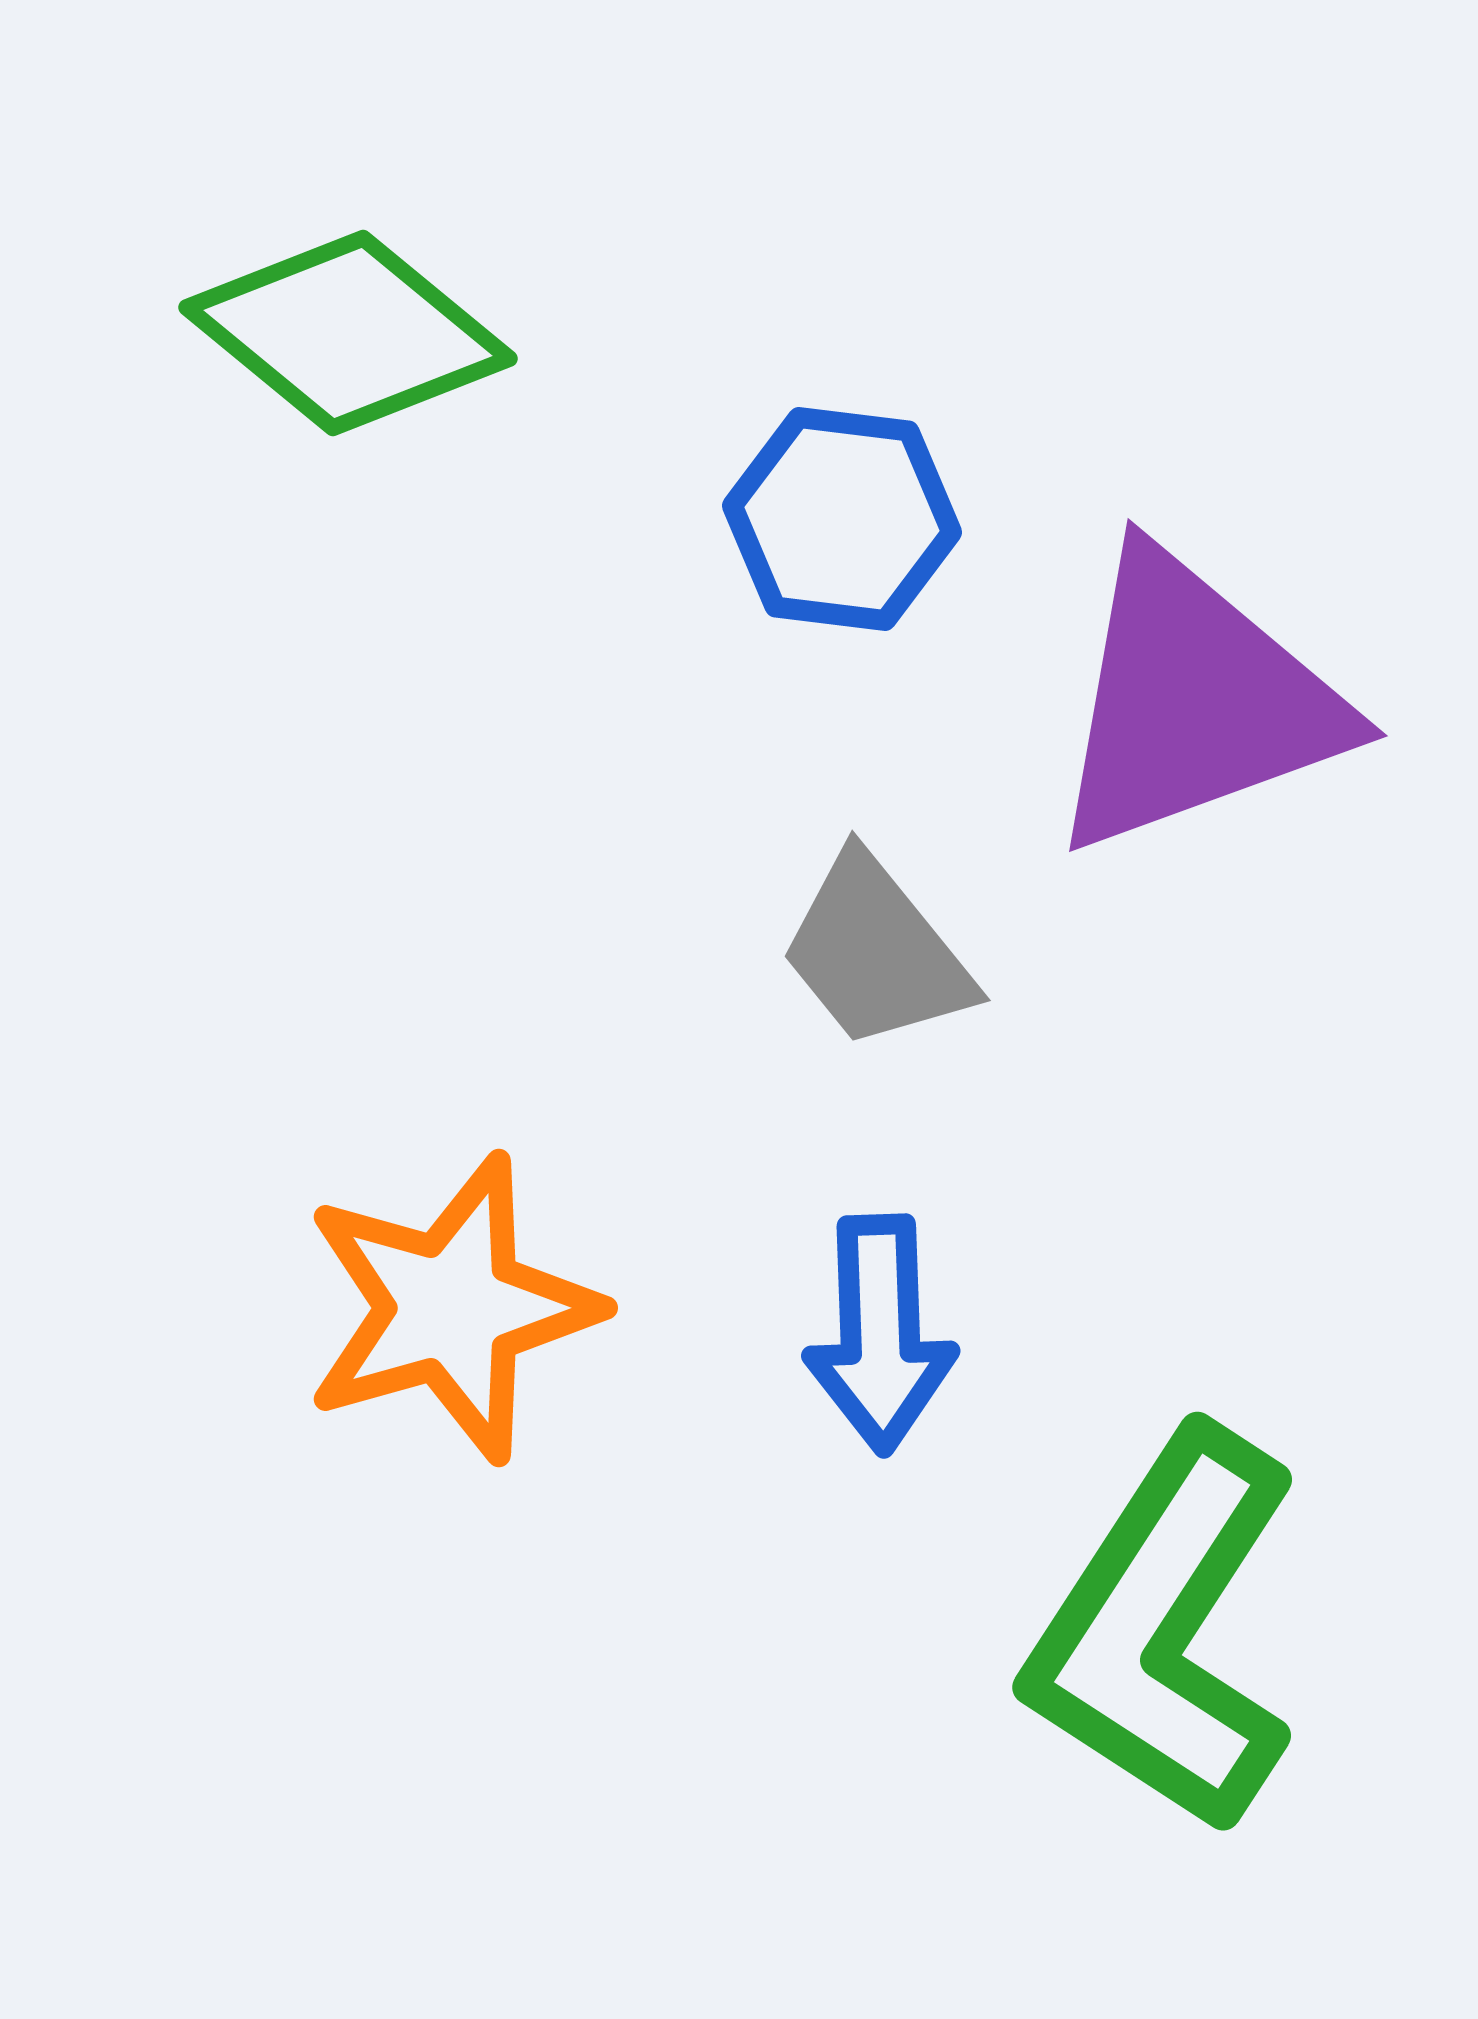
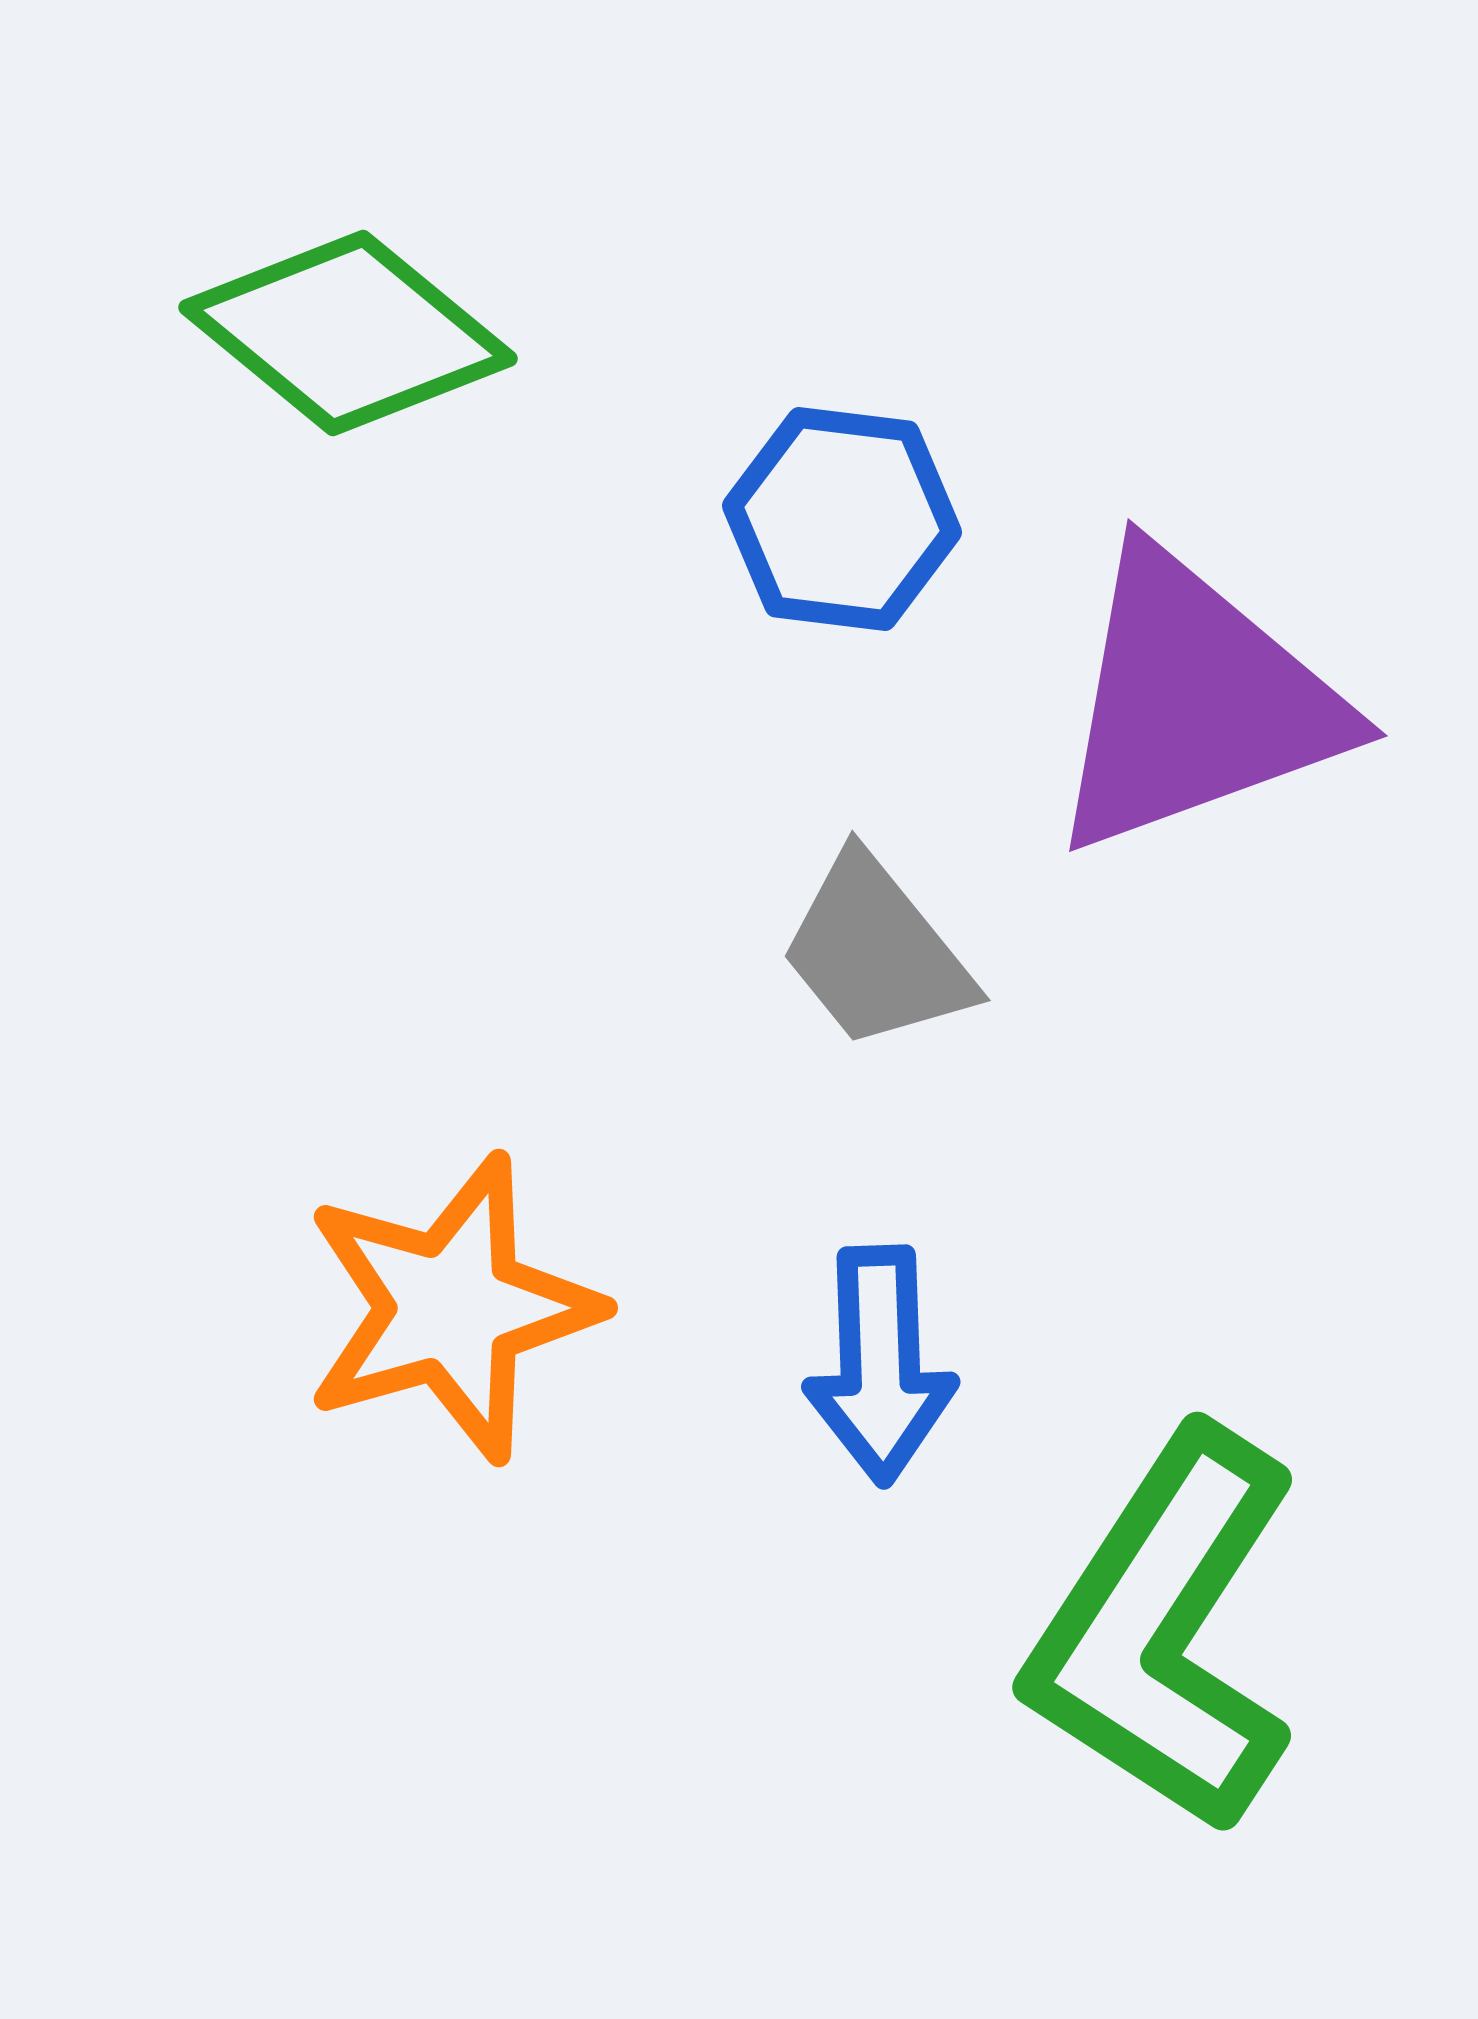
blue arrow: moved 31 px down
